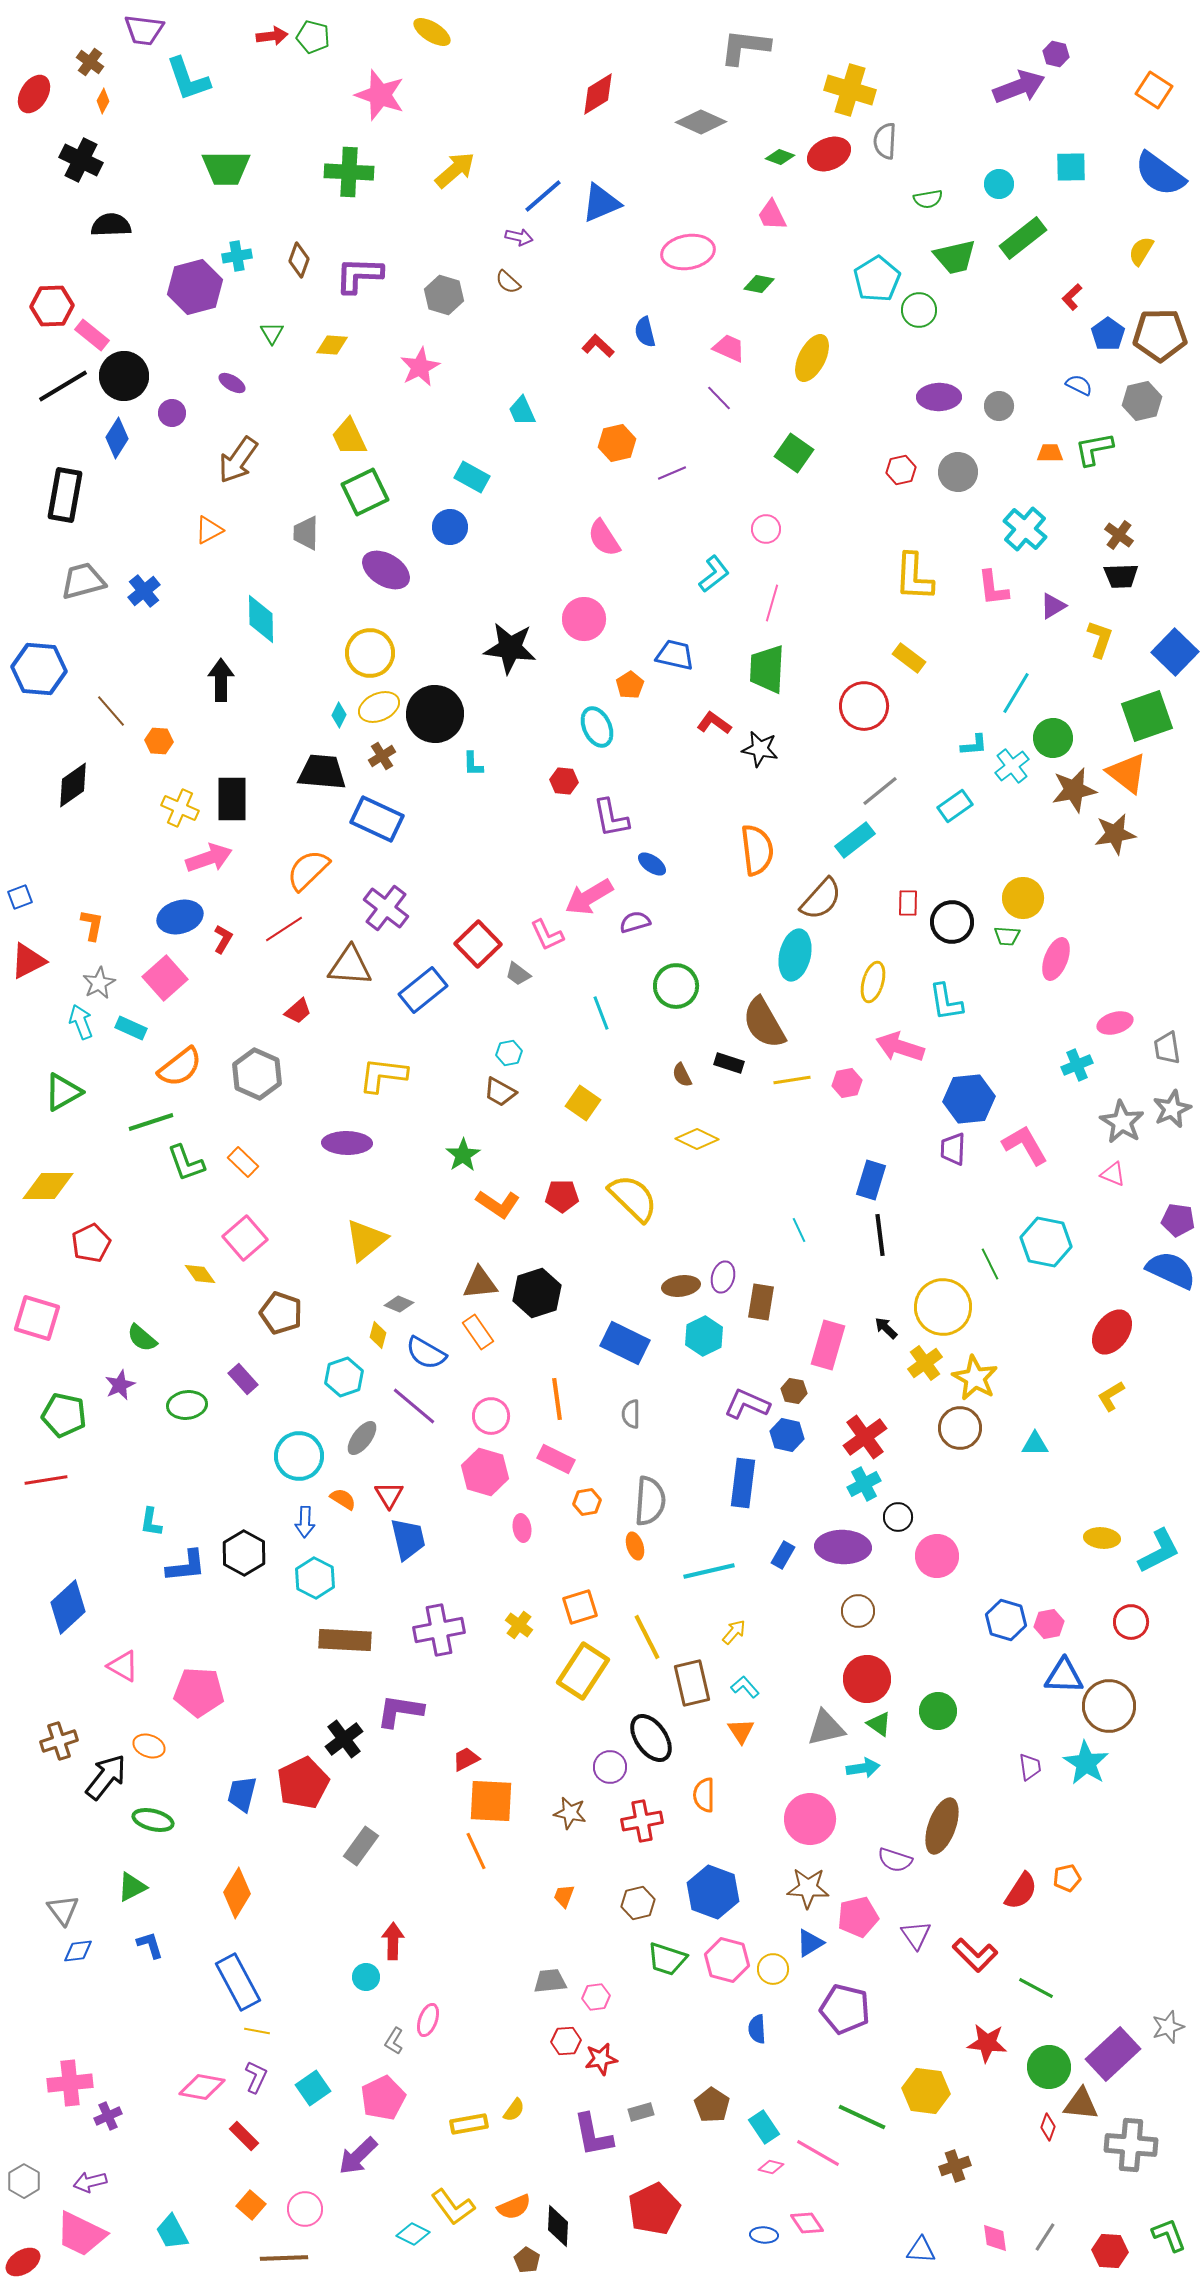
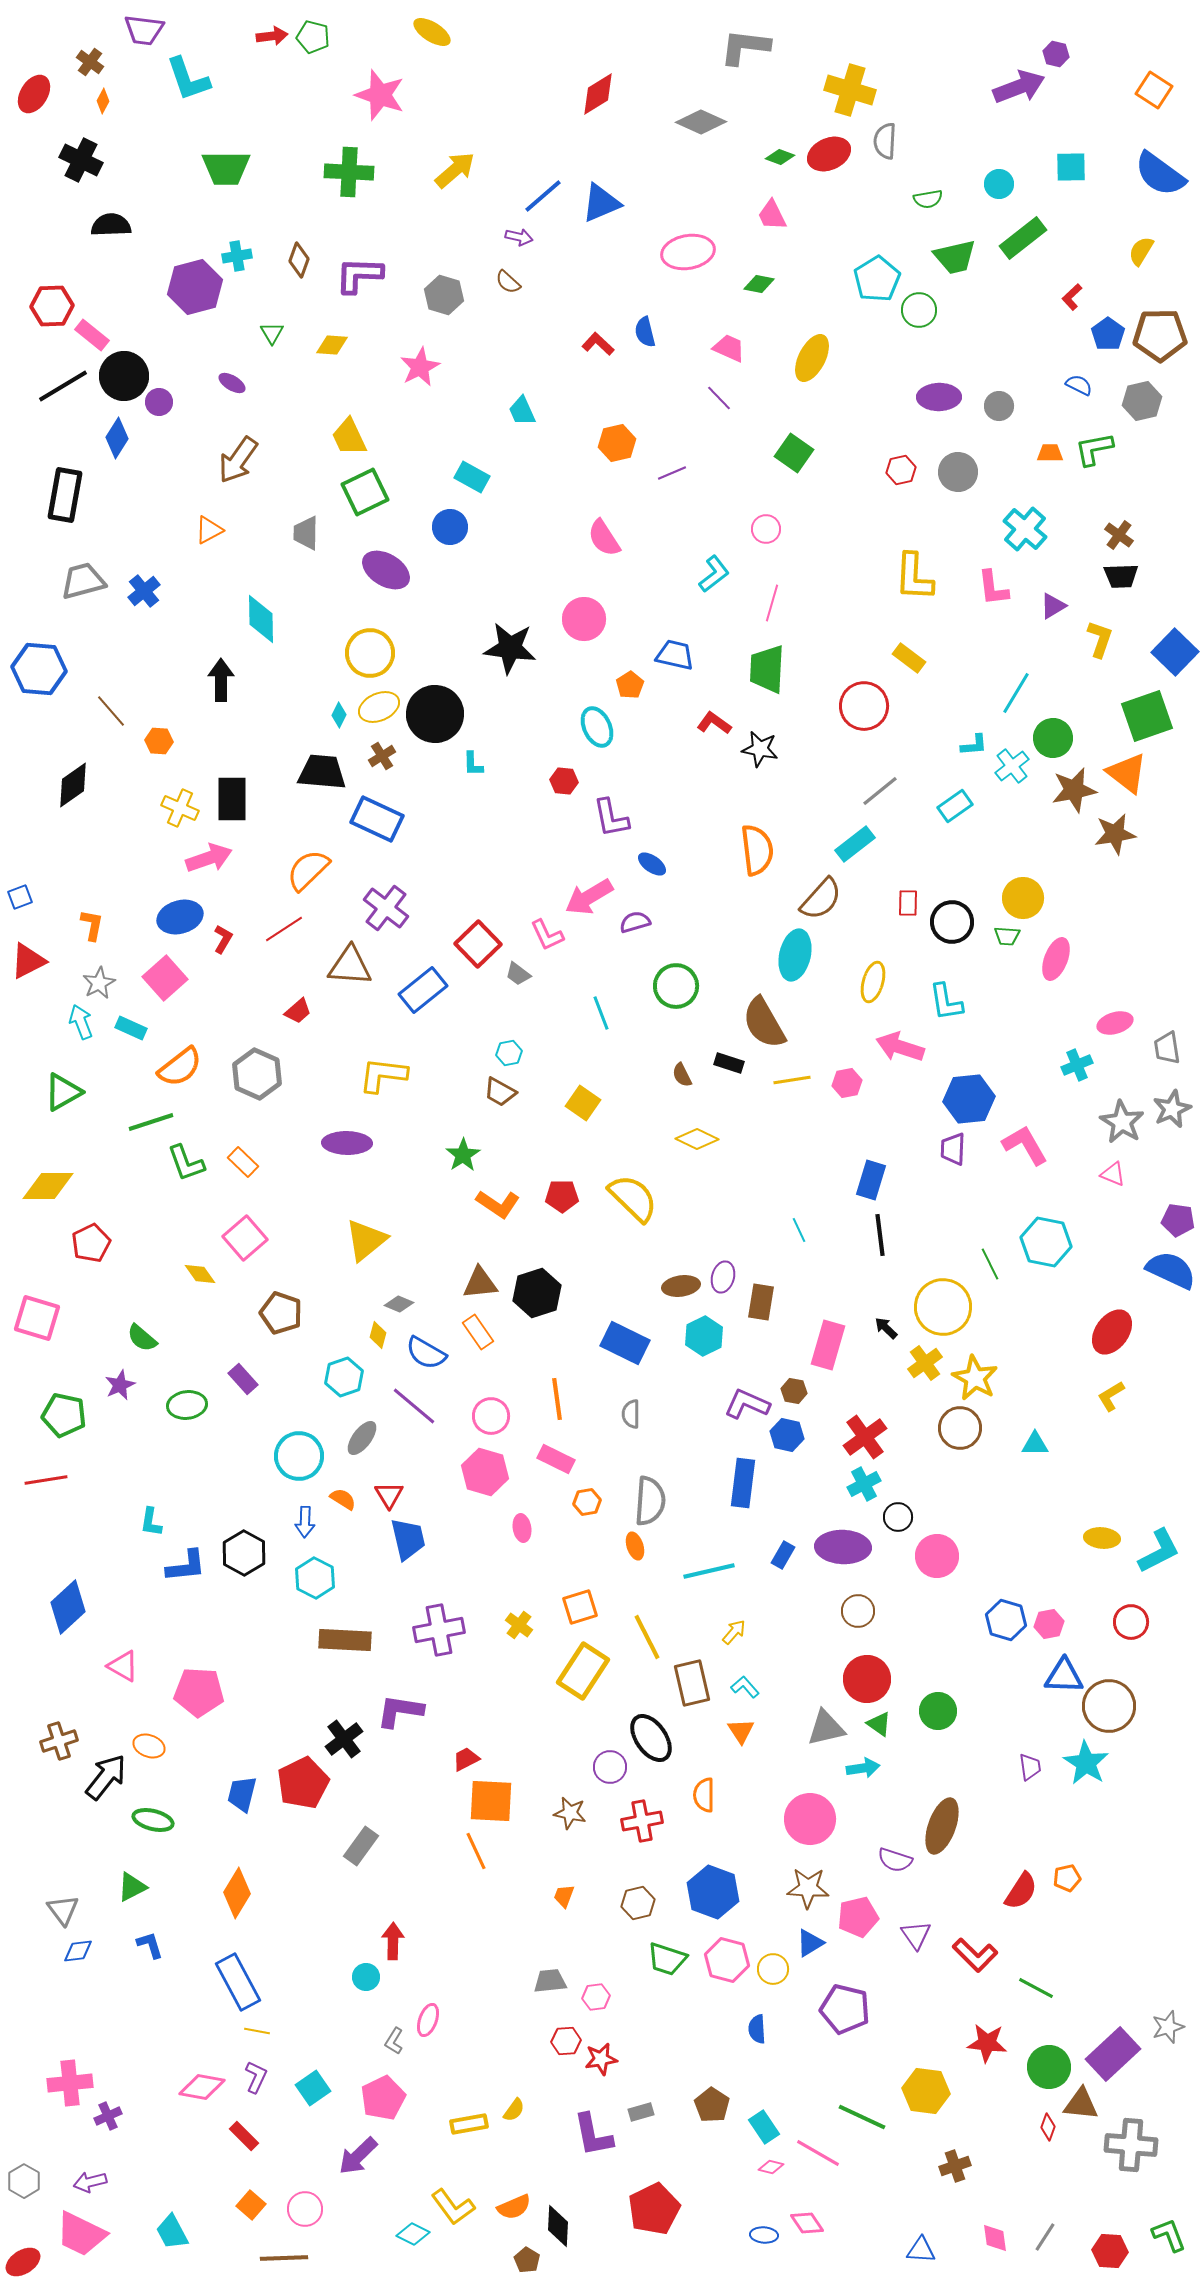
red L-shape at (598, 346): moved 2 px up
purple circle at (172, 413): moved 13 px left, 11 px up
cyan rectangle at (855, 840): moved 4 px down
